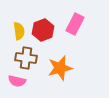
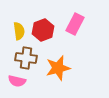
orange star: moved 2 px left
